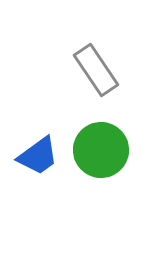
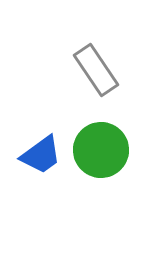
blue trapezoid: moved 3 px right, 1 px up
